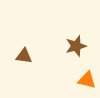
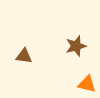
orange triangle: moved 4 px down
